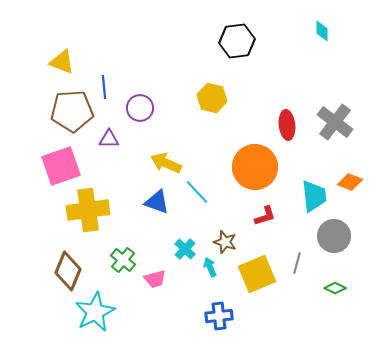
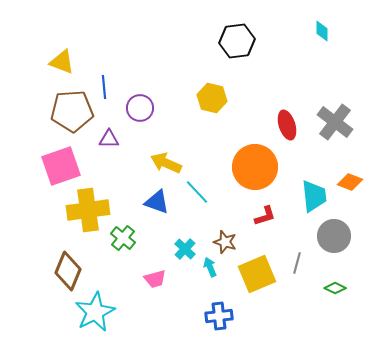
red ellipse: rotated 12 degrees counterclockwise
green cross: moved 22 px up
